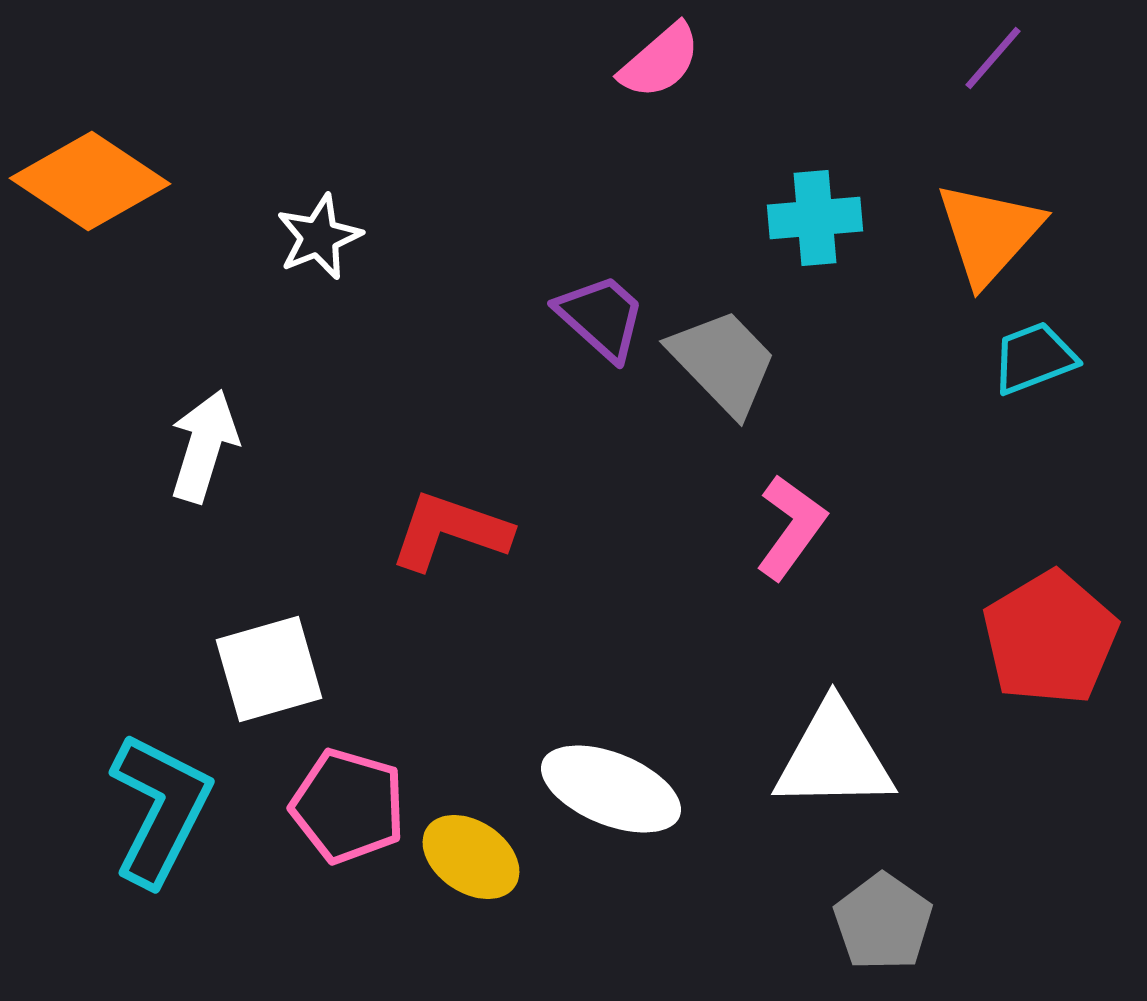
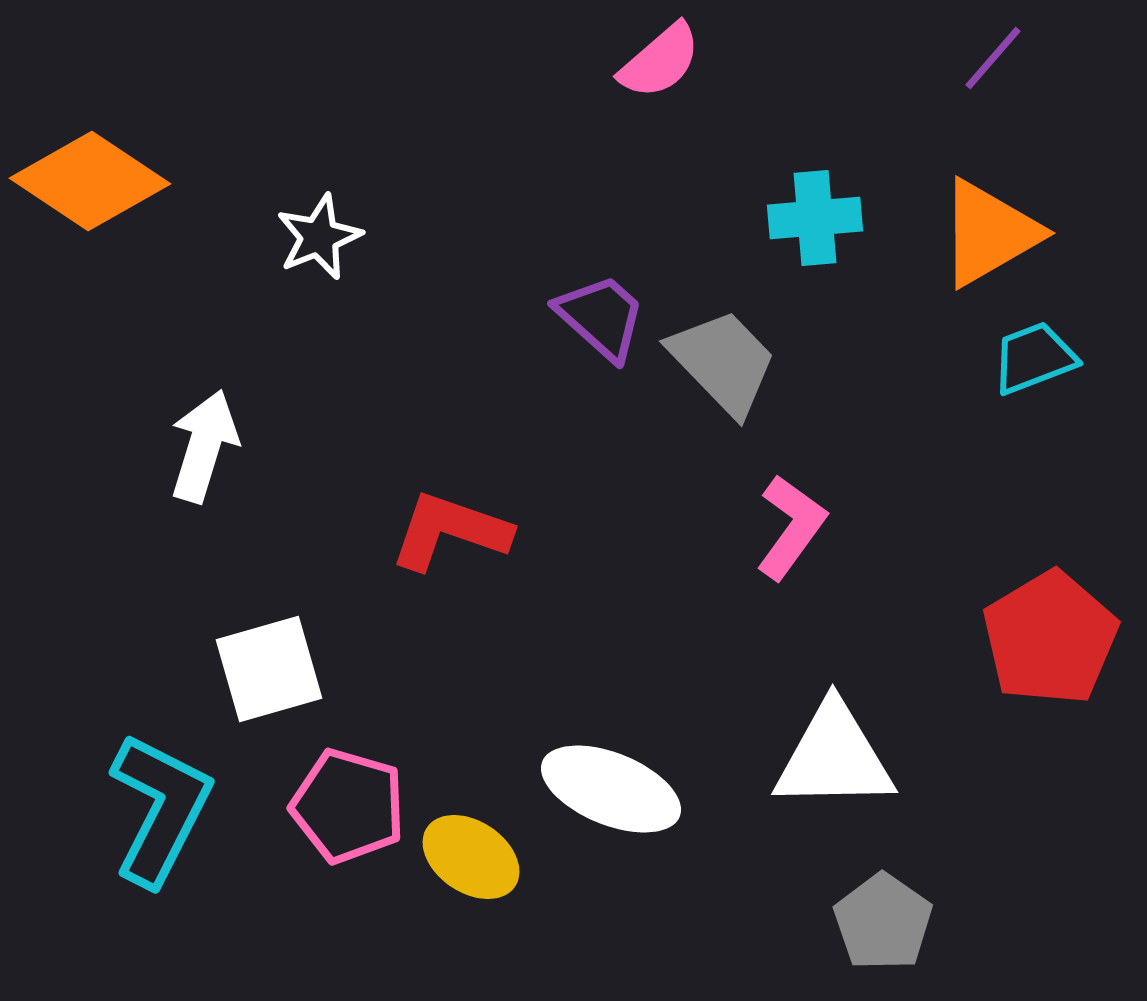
orange triangle: rotated 18 degrees clockwise
